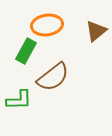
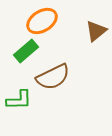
orange ellipse: moved 5 px left, 4 px up; rotated 24 degrees counterclockwise
green rectangle: rotated 20 degrees clockwise
brown semicircle: rotated 12 degrees clockwise
